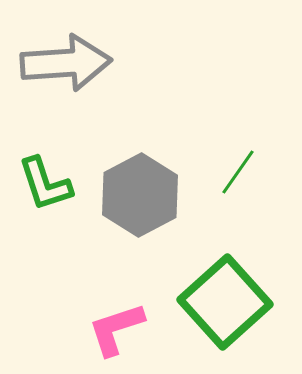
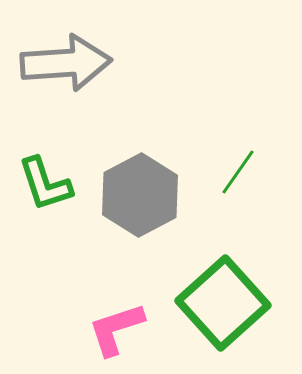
green square: moved 2 px left, 1 px down
